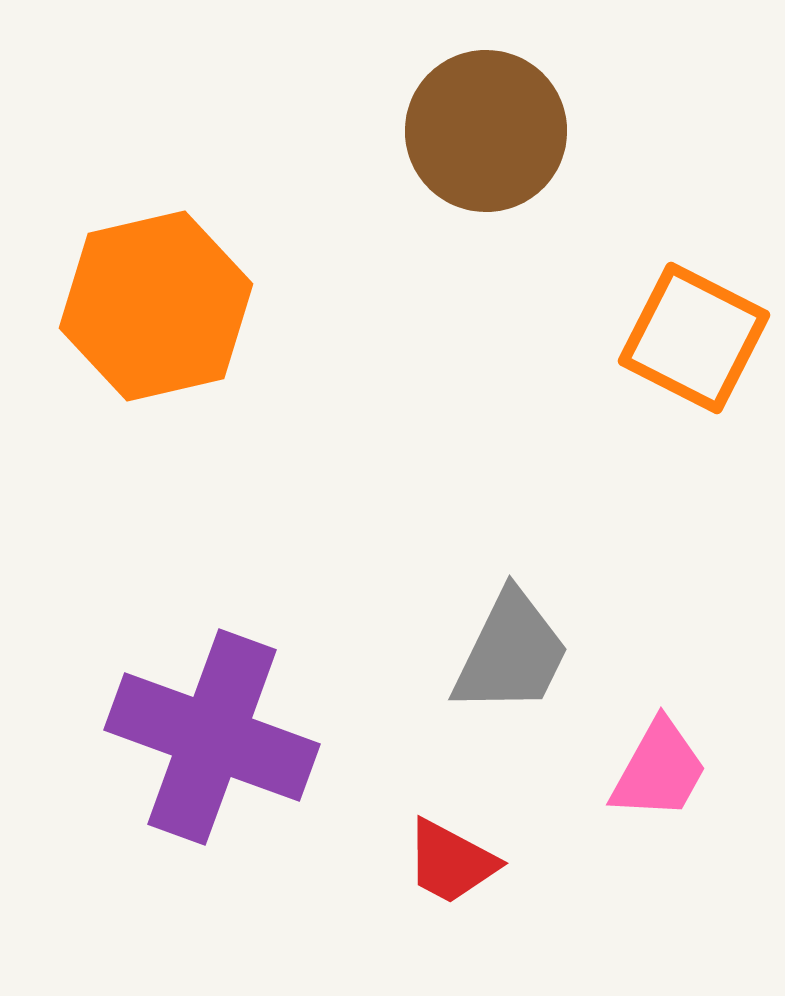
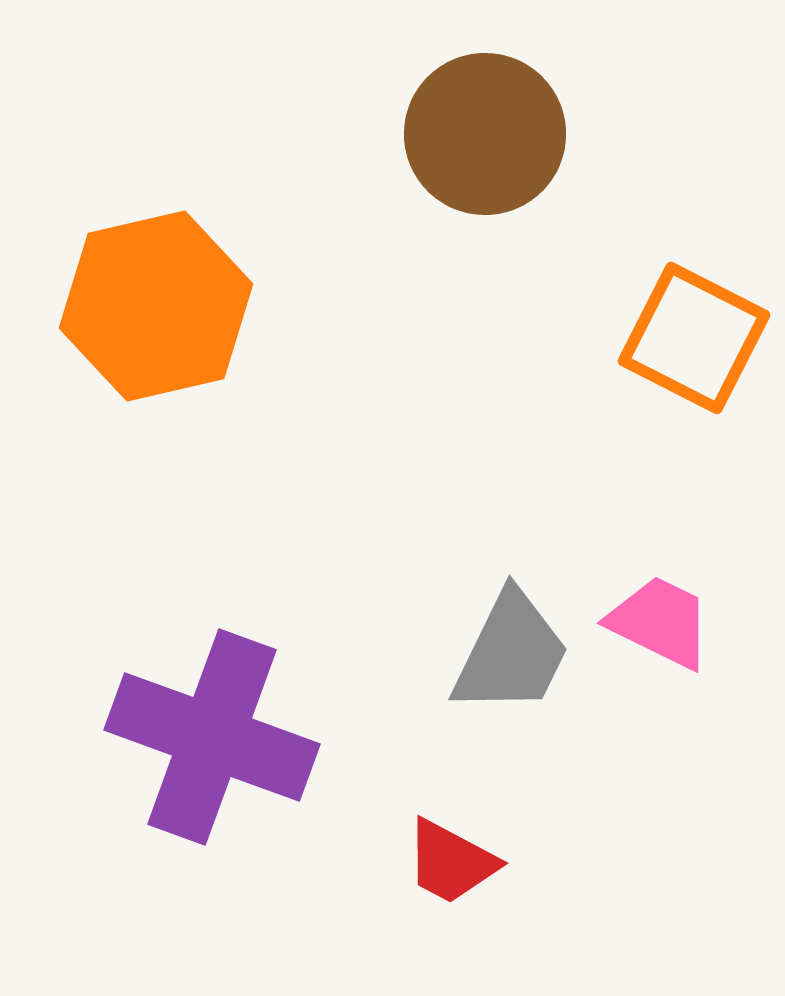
brown circle: moved 1 px left, 3 px down
pink trapezoid: moved 1 px right, 148 px up; rotated 93 degrees counterclockwise
